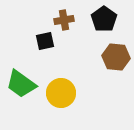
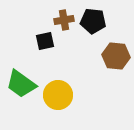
black pentagon: moved 11 px left, 2 px down; rotated 30 degrees counterclockwise
brown hexagon: moved 1 px up
yellow circle: moved 3 px left, 2 px down
